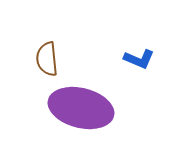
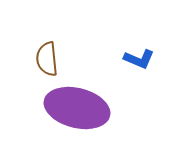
purple ellipse: moved 4 px left
